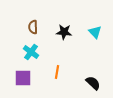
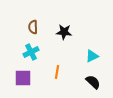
cyan triangle: moved 3 px left, 24 px down; rotated 48 degrees clockwise
cyan cross: rotated 28 degrees clockwise
black semicircle: moved 1 px up
